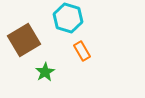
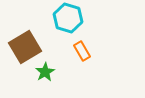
brown square: moved 1 px right, 7 px down
